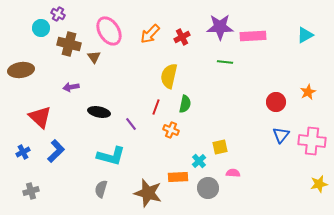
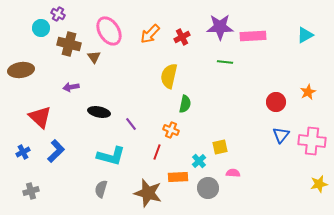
red line: moved 1 px right, 45 px down
